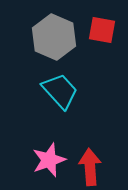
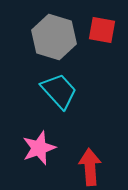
gray hexagon: rotated 6 degrees counterclockwise
cyan trapezoid: moved 1 px left
pink star: moved 10 px left, 12 px up
